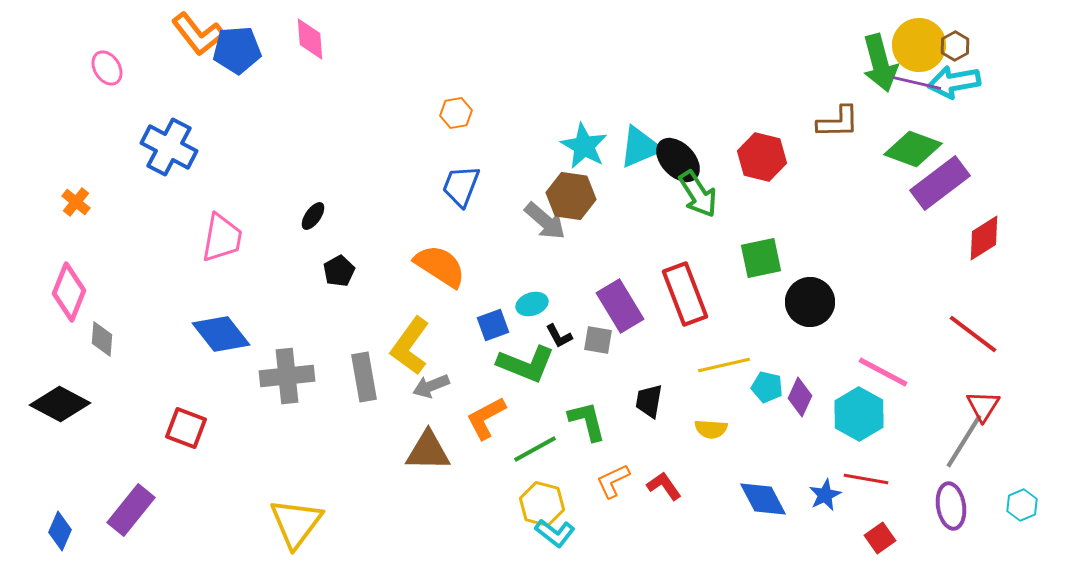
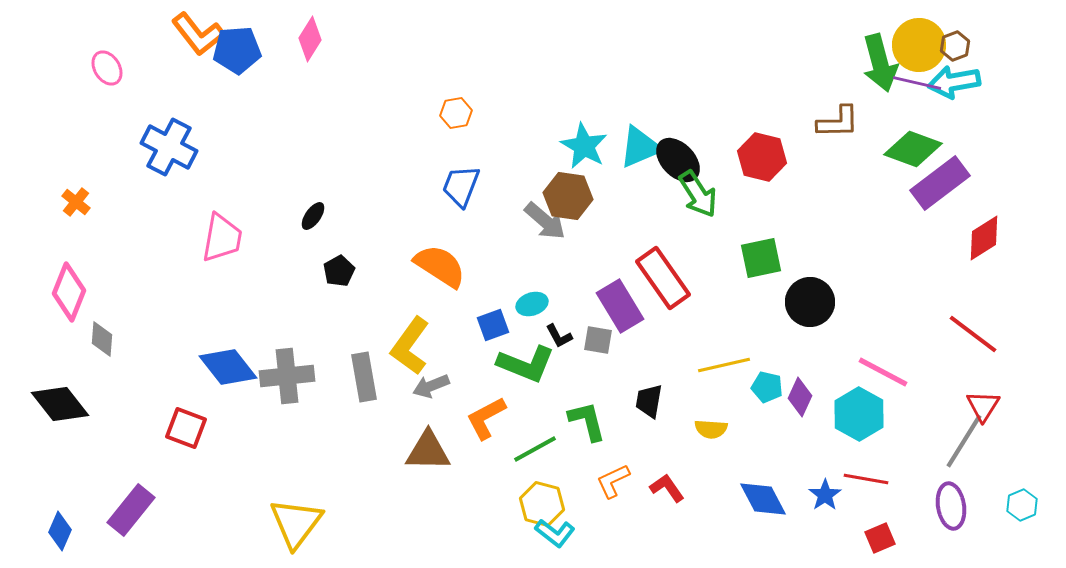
pink diamond at (310, 39): rotated 36 degrees clockwise
brown hexagon at (955, 46): rotated 8 degrees clockwise
brown hexagon at (571, 196): moved 3 px left
red rectangle at (685, 294): moved 22 px left, 16 px up; rotated 14 degrees counterclockwise
blue diamond at (221, 334): moved 7 px right, 33 px down
black diamond at (60, 404): rotated 24 degrees clockwise
red L-shape at (664, 486): moved 3 px right, 2 px down
blue star at (825, 495): rotated 8 degrees counterclockwise
red square at (880, 538): rotated 12 degrees clockwise
